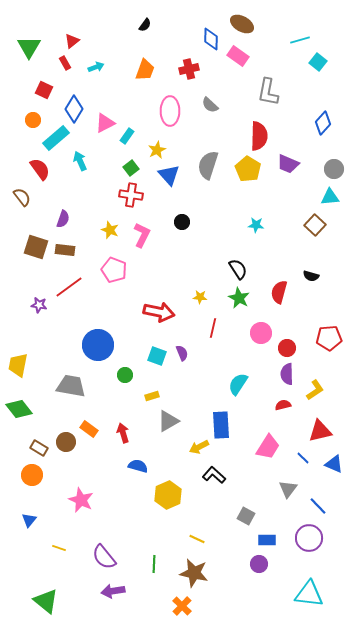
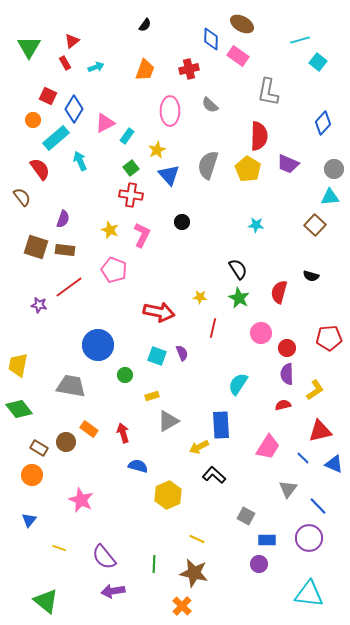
red square at (44, 90): moved 4 px right, 6 px down
